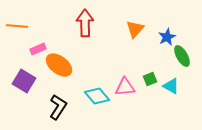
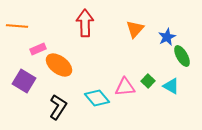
green square: moved 2 px left, 2 px down; rotated 24 degrees counterclockwise
cyan diamond: moved 2 px down
